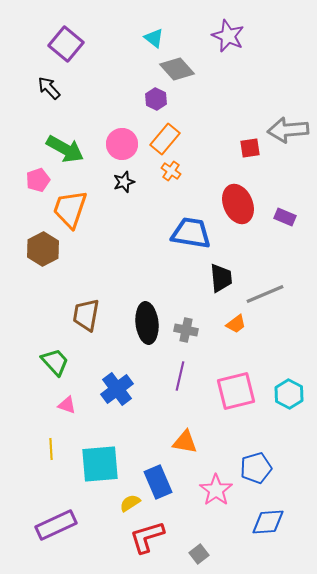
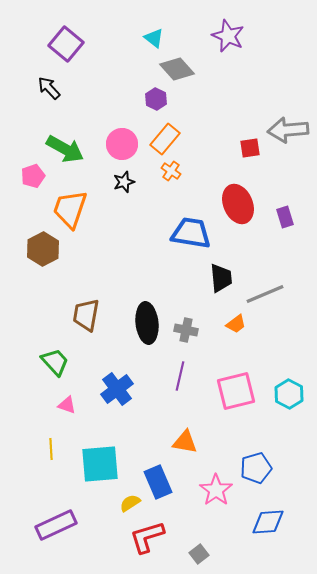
pink pentagon at (38, 180): moved 5 px left, 4 px up
purple rectangle at (285, 217): rotated 50 degrees clockwise
